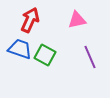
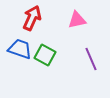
red arrow: moved 2 px right, 2 px up
purple line: moved 1 px right, 2 px down
